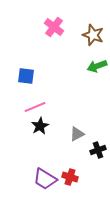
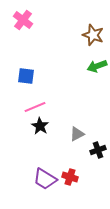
pink cross: moved 31 px left, 7 px up
black star: rotated 12 degrees counterclockwise
